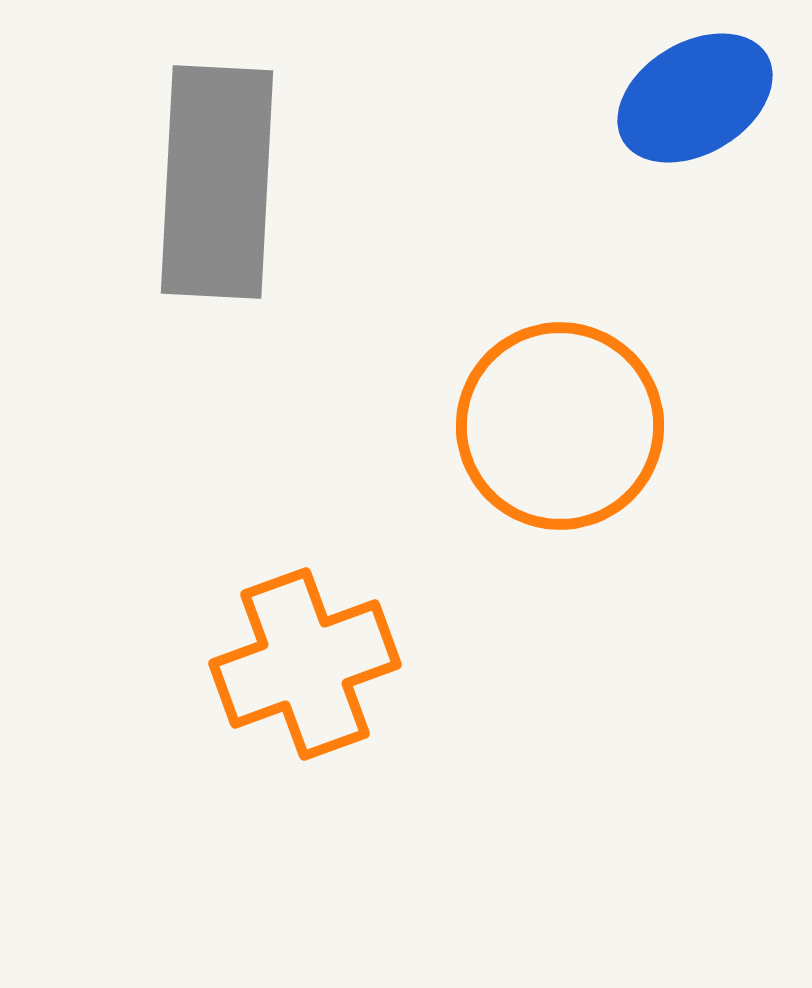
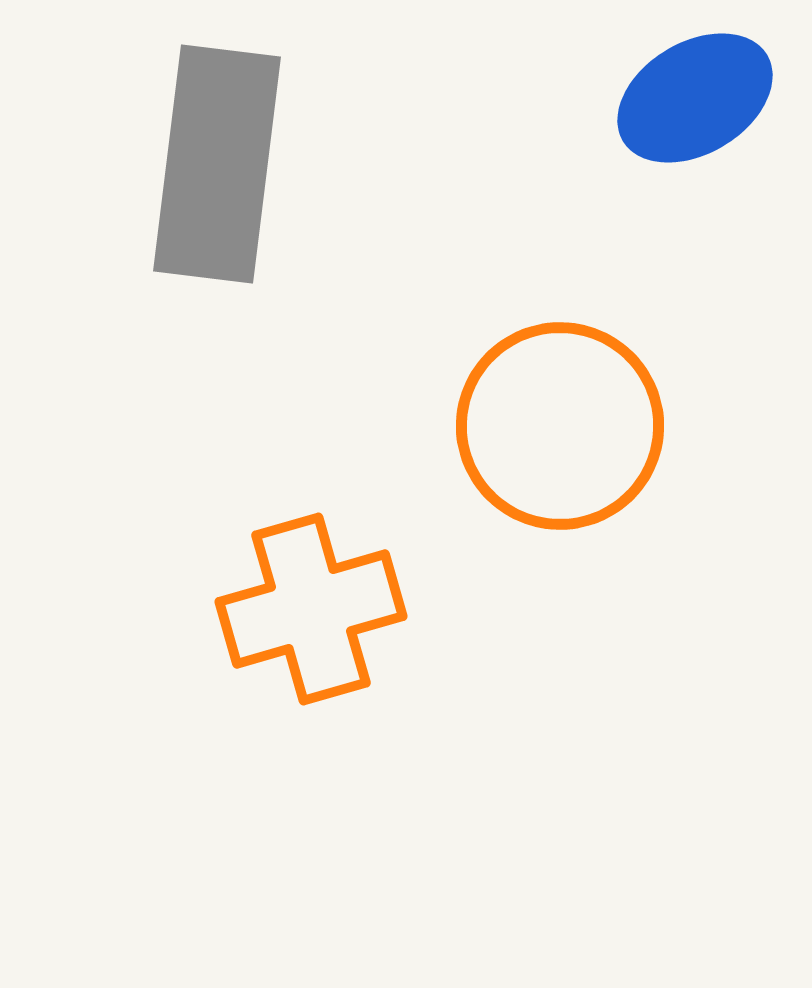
gray rectangle: moved 18 px up; rotated 4 degrees clockwise
orange cross: moved 6 px right, 55 px up; rotated 4 degrees clockwise
